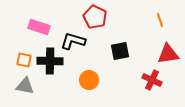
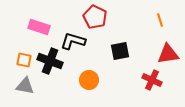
black cross: rotated 20 degrees clockwise
